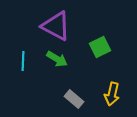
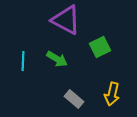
purple triangle: moved 10 px right, 6 px up
